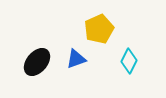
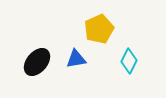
blue triangle: rotated 10 degrees clockwise
